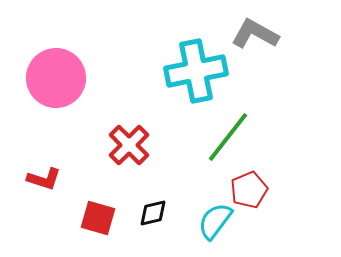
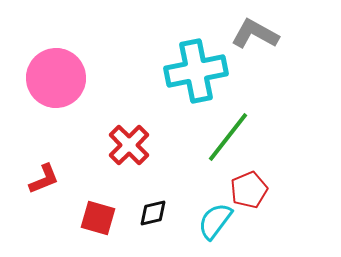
red L-shape: rotated 40 degrees counterclockwise
